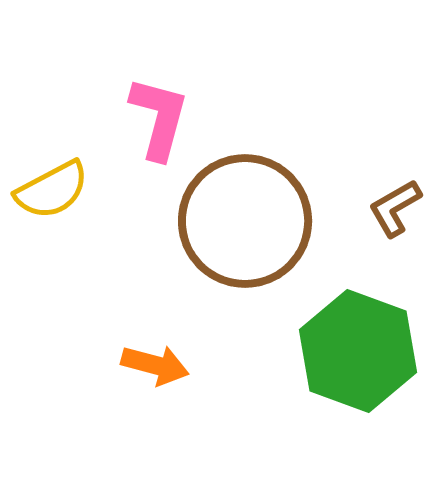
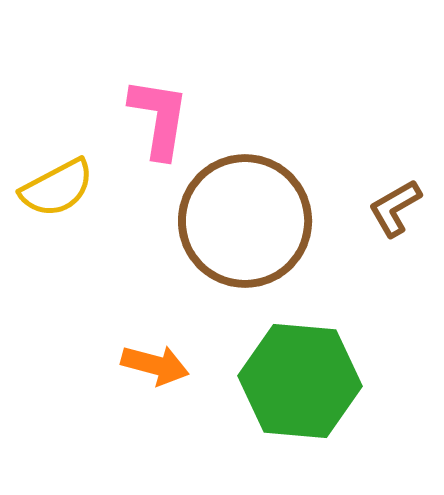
pink L-shape: rotated 6 degrees counterclockwise
yellow semicircle: moved 5 px right, 2 px up
green hexagon: moved 58 px left, 30 px down; rotated 15 degrees counterclockwise
